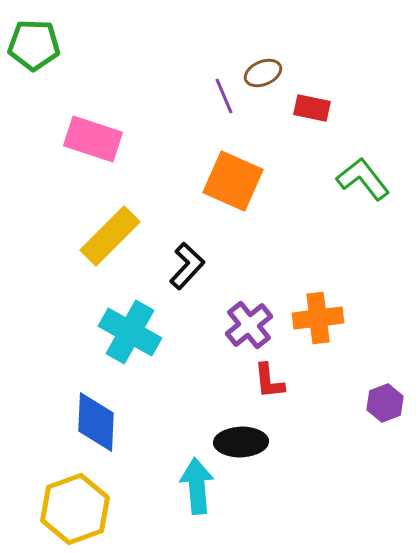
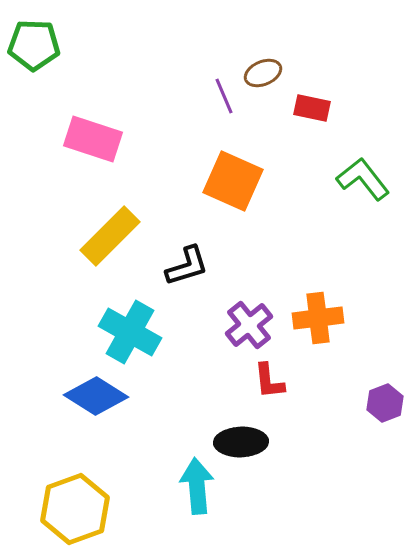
black L-shape: rotated 30 degrees clockwise
blue diamond: moved 26 px up; rotated 60 degrees counterclockwise
